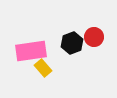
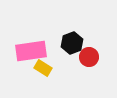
red circle: moved 5 px left, 20 px down
yellow rectangle: rotated 18 degrees counterclockwise
